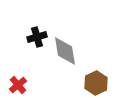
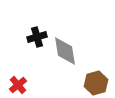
brown hexagon: rotated 10 degrees clockwise
